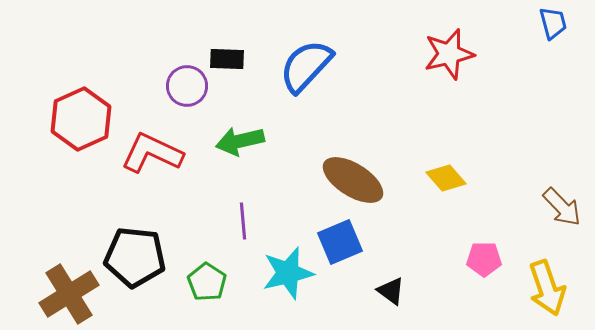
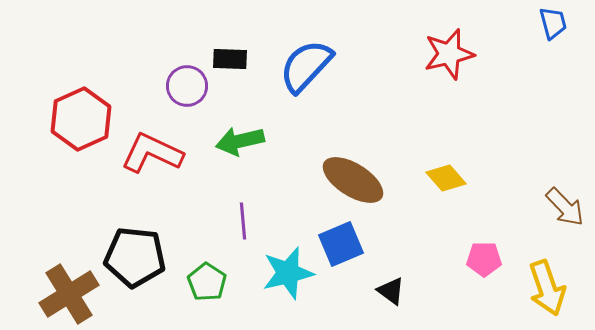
black rectangle: moved 3 px right
brown arrow: moved 3 px right
blue square: moved 1 px right, 2 px down
